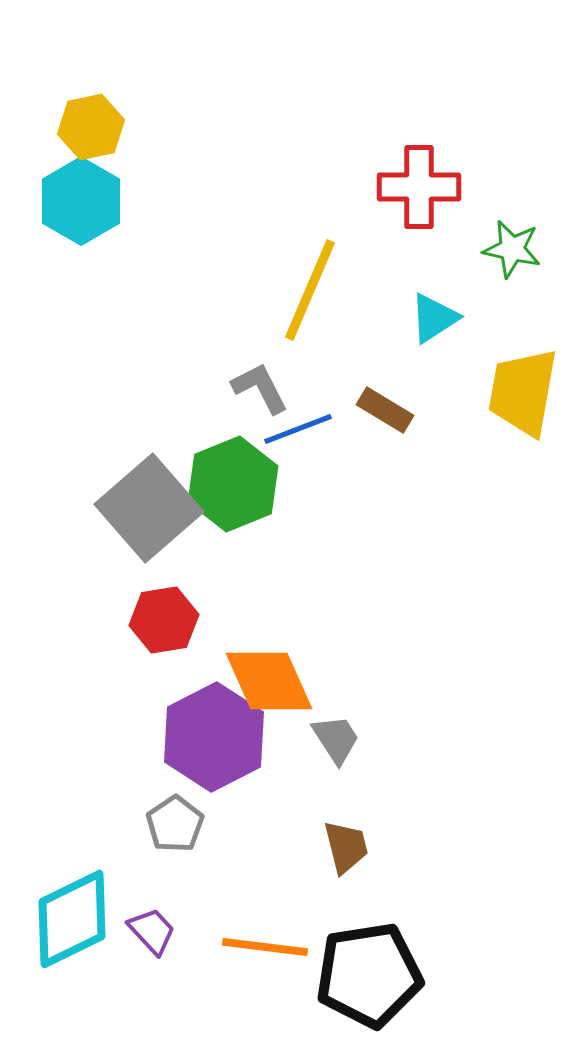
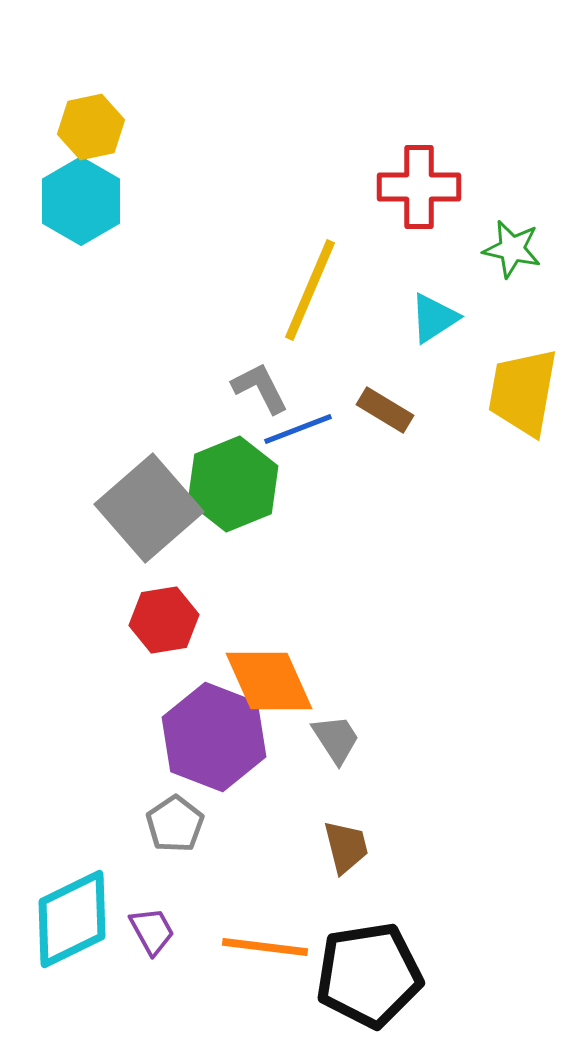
purple hexagon: rotated 12 degrees counterclockwise
purple trapezoid: rotated 14 degrees clockwise
